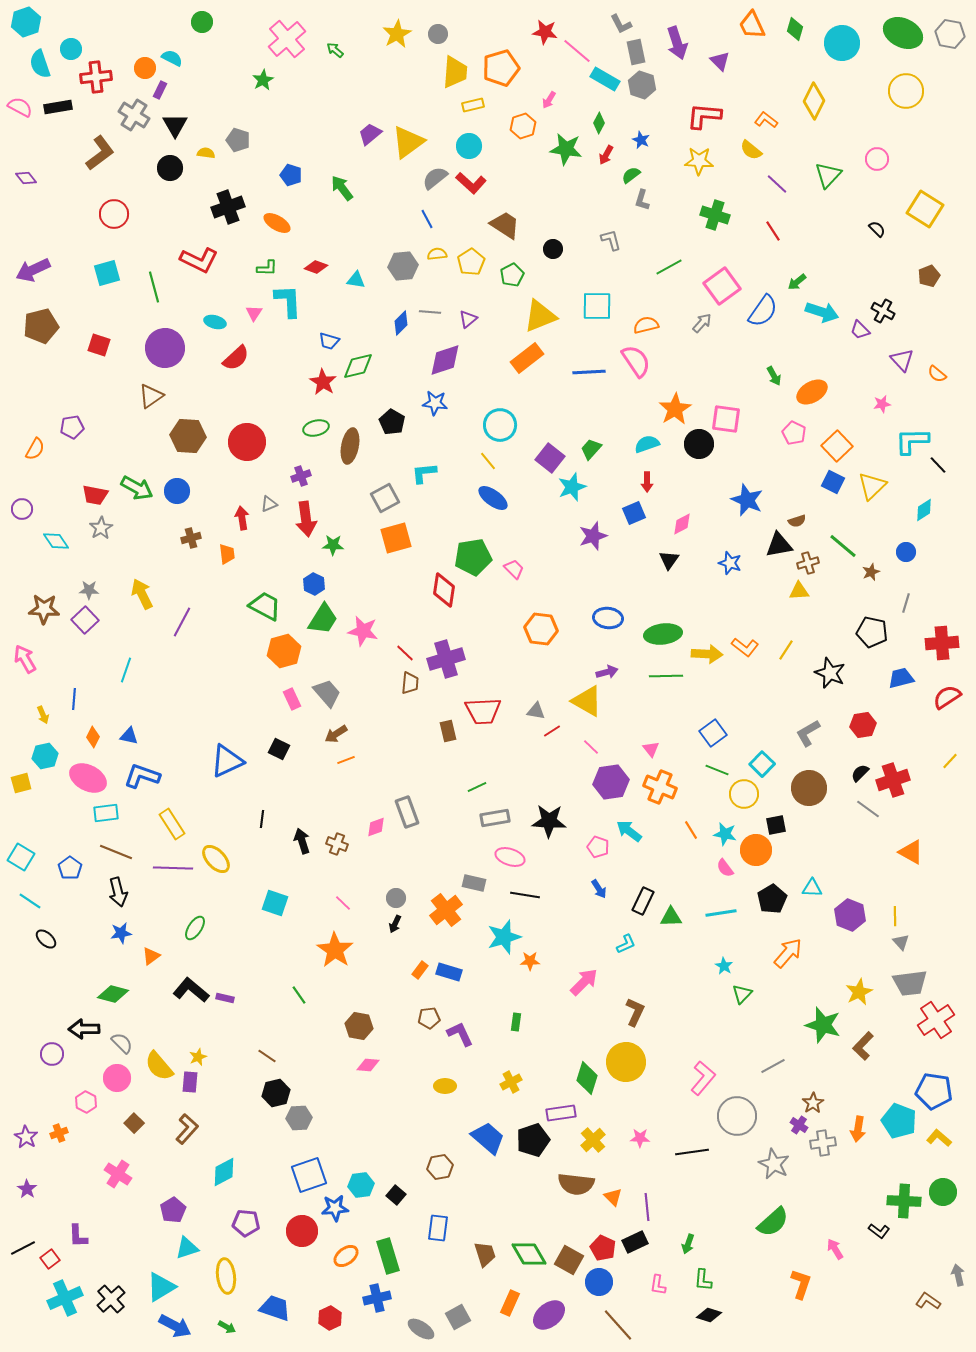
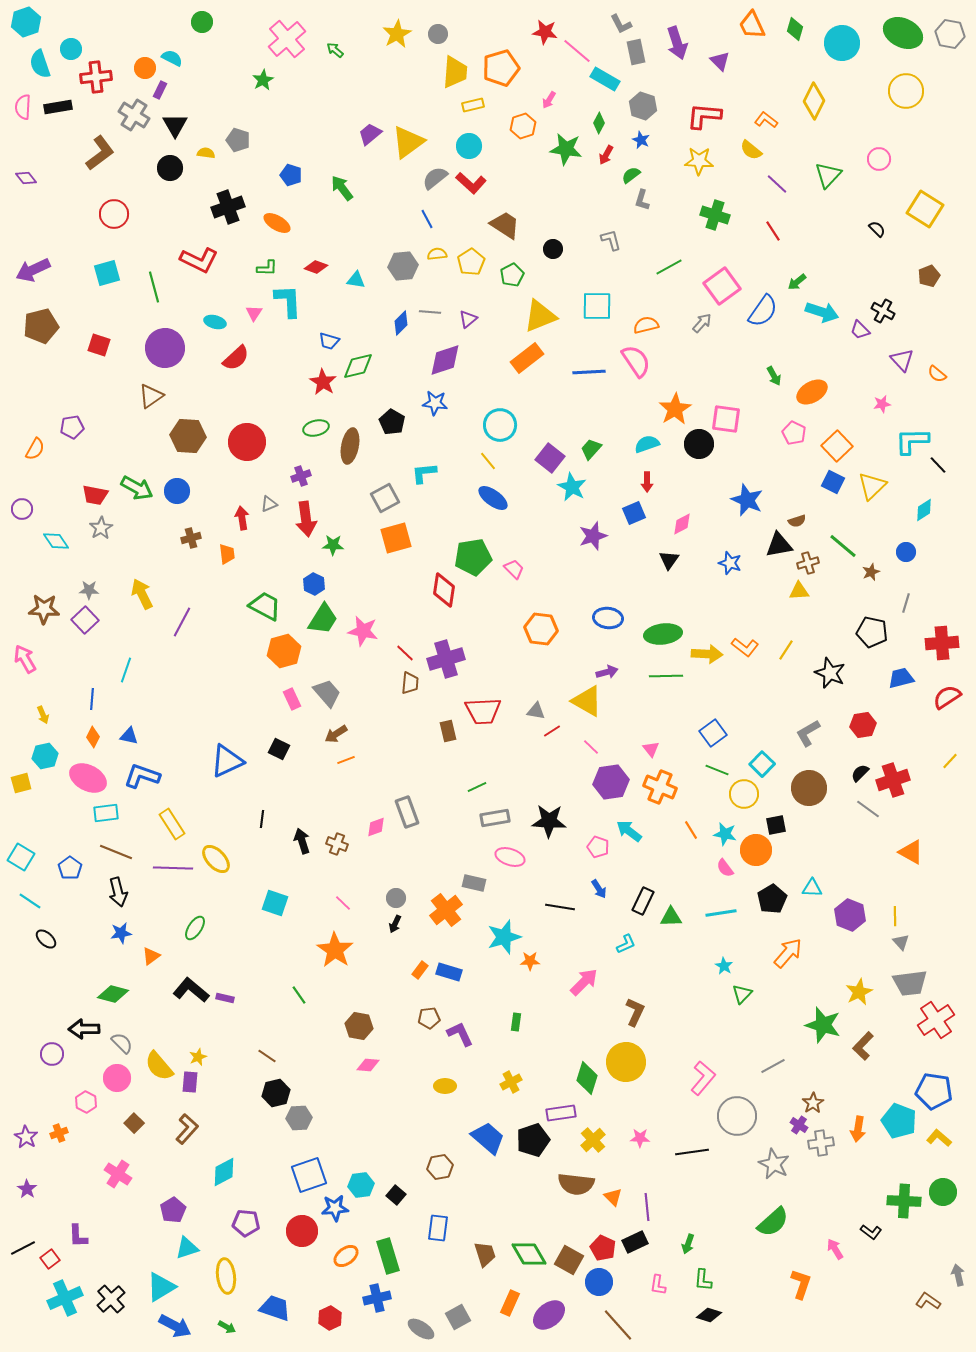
gray hexagon at (642, 85): moved 1 px right, 21 px down
pink semicircle at (20, 107): moved 3 px right; rotated 115 degrees counterclockwise
pink circle at (877, 159): moved 2 px right
cyan star at (572, 487): rotated 24 degrees counterclockwise
blue line at (74, 699): moved 18 px right
black line at (525, 895): moved 35 px right, 12 px down
gray cross at (823, 1143): moved 2 px left
black L-shape at (879, 1231): moved 8 px left, 1 px down
